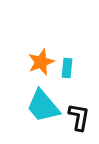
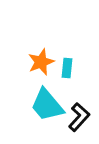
cyan trapezoid: moved 4 px right, 1 px up
black L-shape: rotated 32 degrees clockwise
